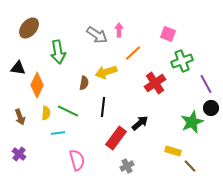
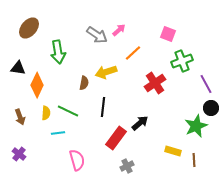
pink arrow: rotated 48 degrees clockwise
green star: moved 4 px right, 4 px down
brown line: moved 4 px right, 6 px up; rotated 40 degrees clockwise
